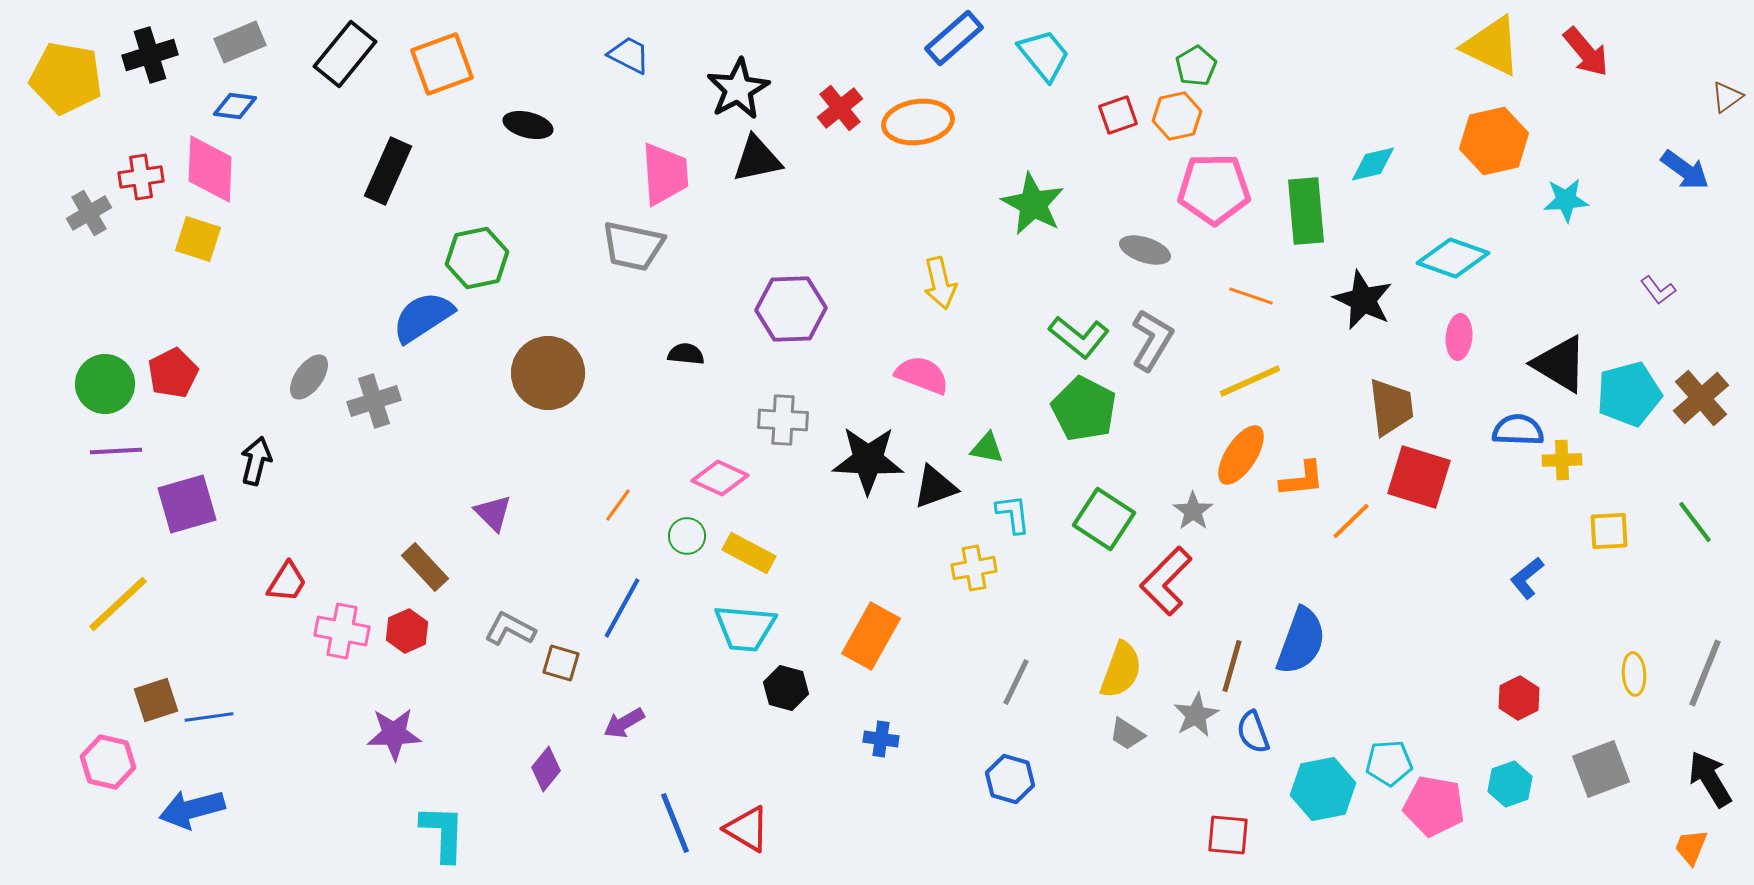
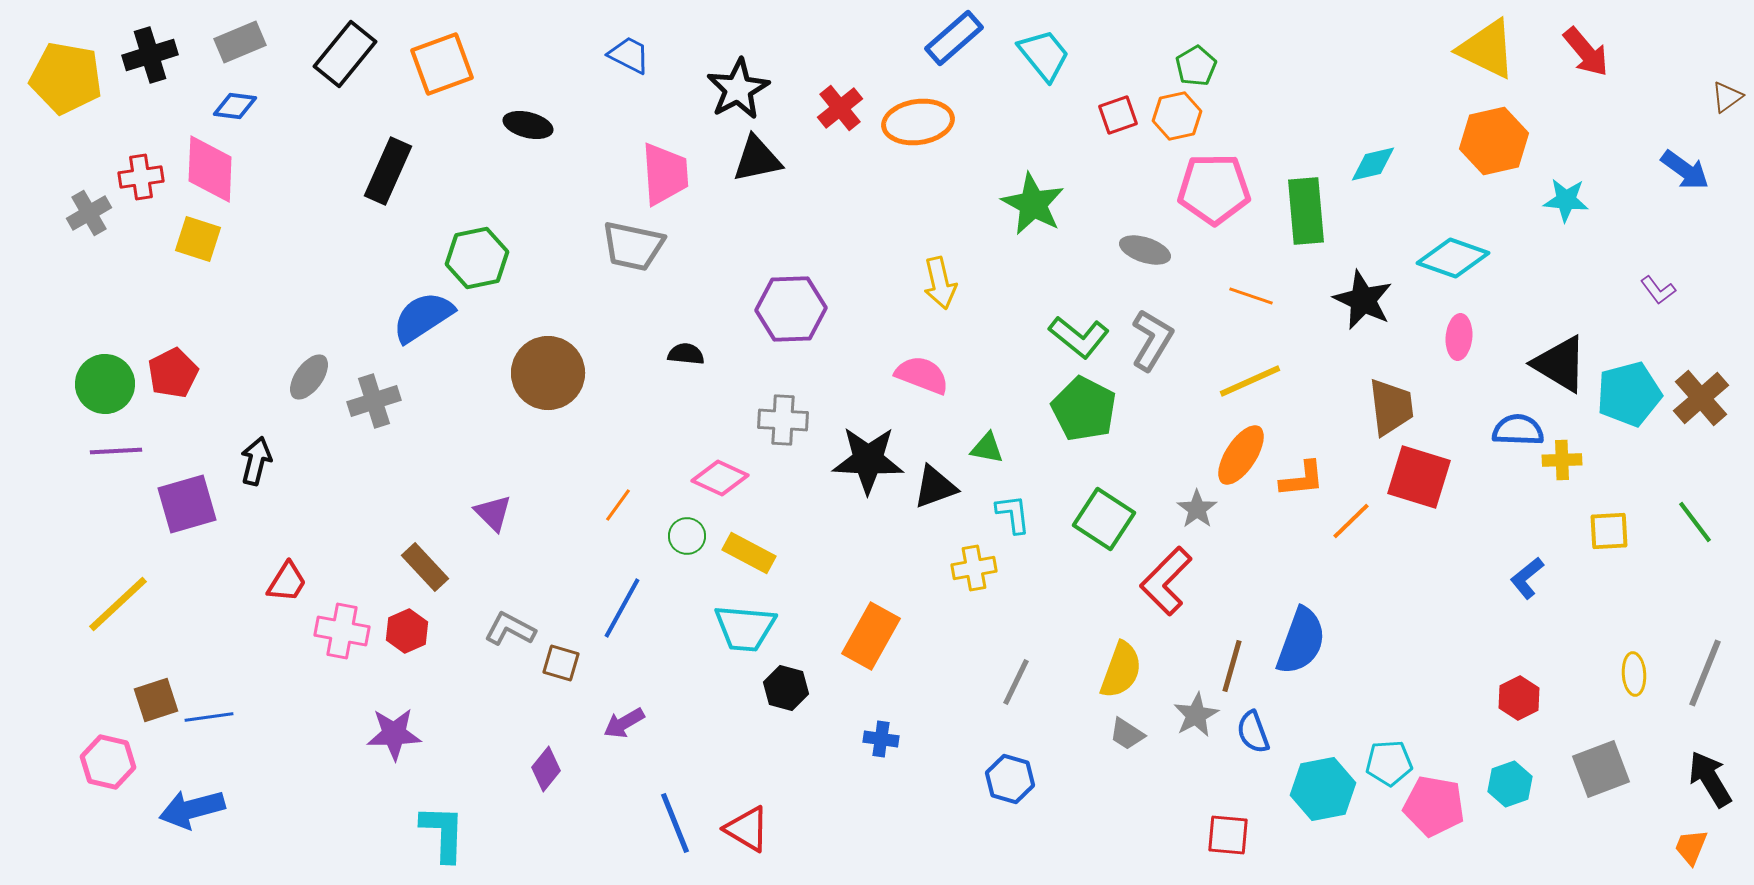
yellow triangle at (1492, 46): moved 5 px left, 3 px down
cyan star at (1566, 200): rotated 9 degrees clockwise
gray star at (1193, 511): moved 4 px right, 2 px up
